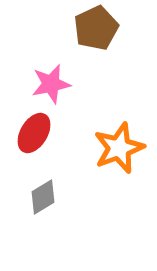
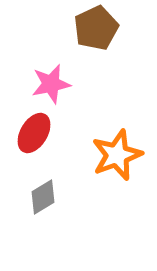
orange star: moved 2 px left, 7 px down
